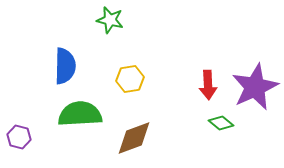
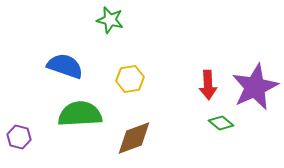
blue semicircle: rotated 72 degrees counterclockwise
